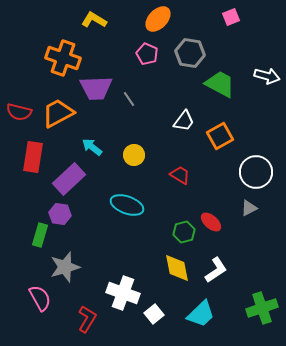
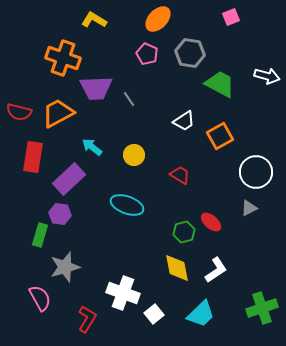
white trapezoid: rotated 20 degrees clockwise
